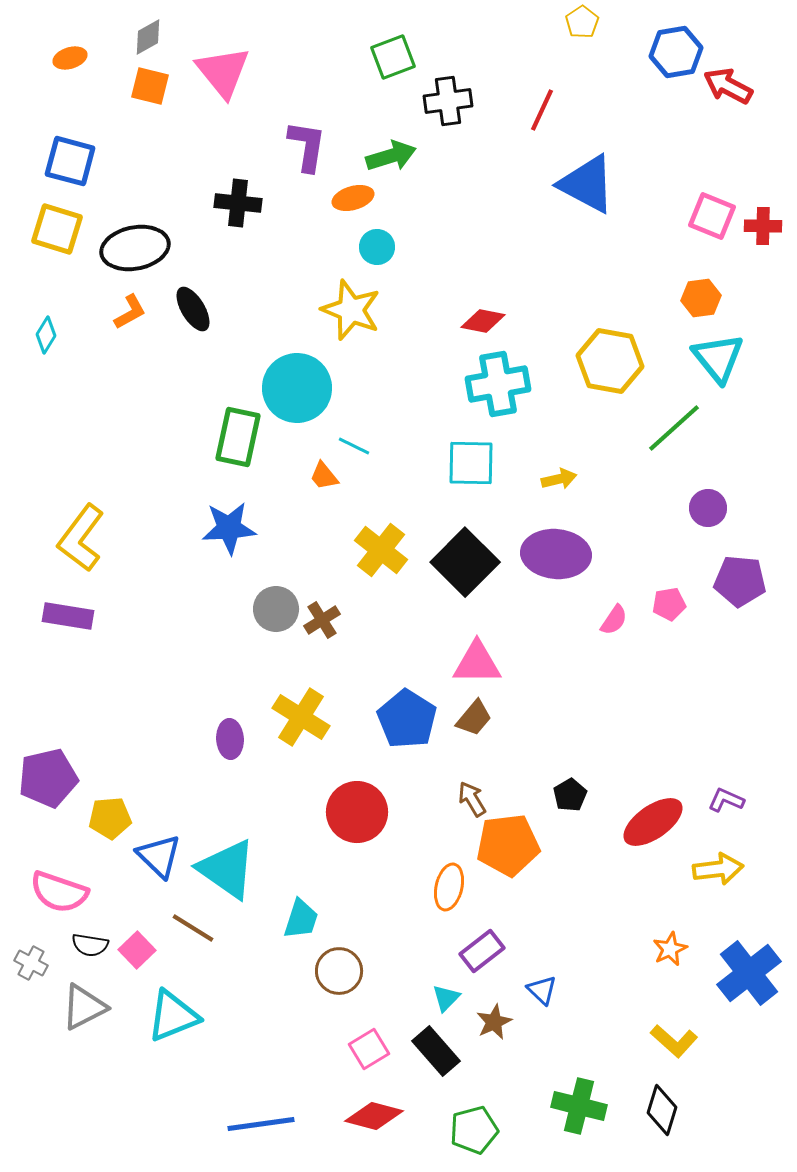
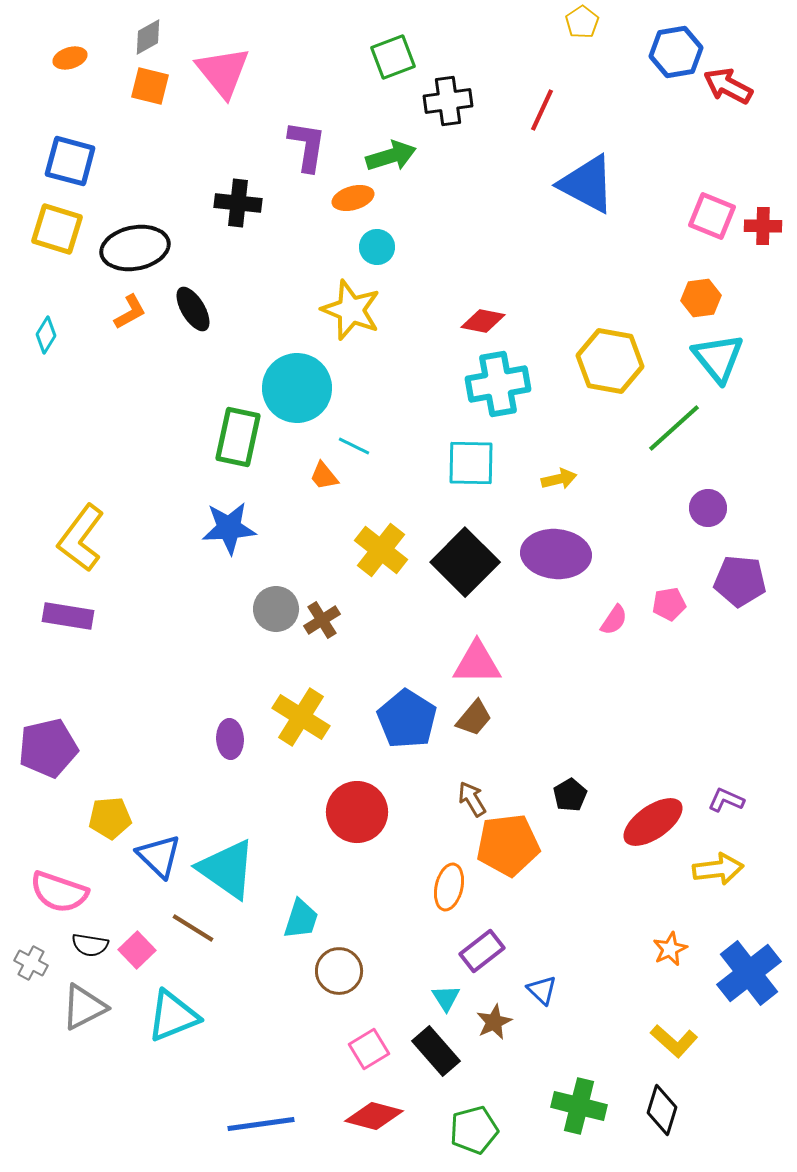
purple pentagon at (48, 778): moved 30 px up
cyan triangle at (446, 998): rotated 16 degrees counterclockwise
